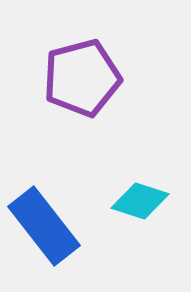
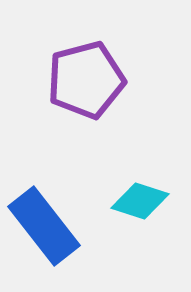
purple pentagon: moved 4 px right, 2 px down
